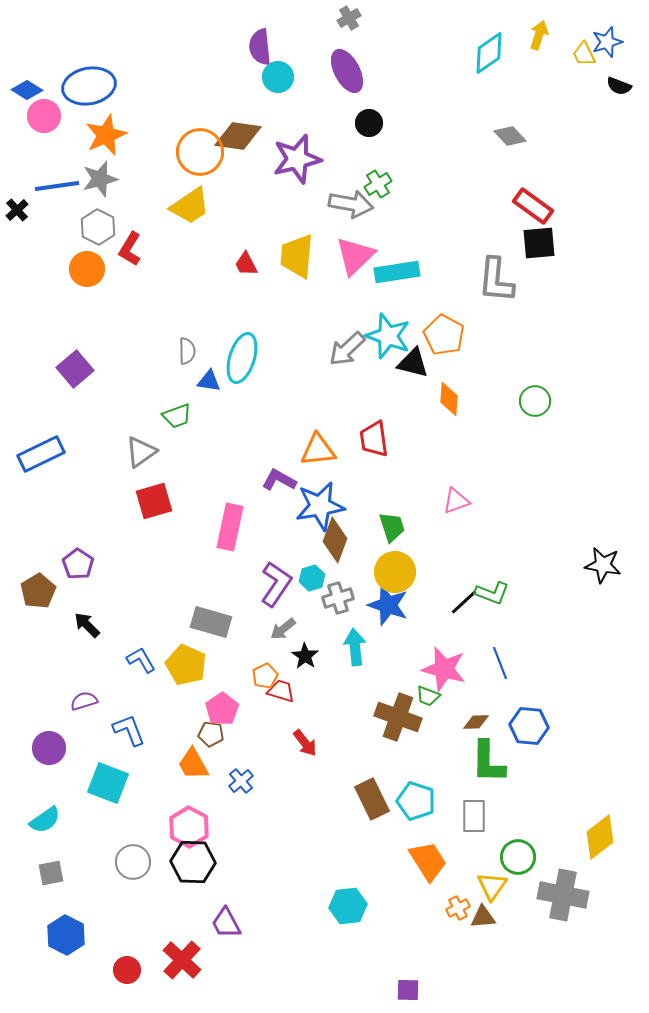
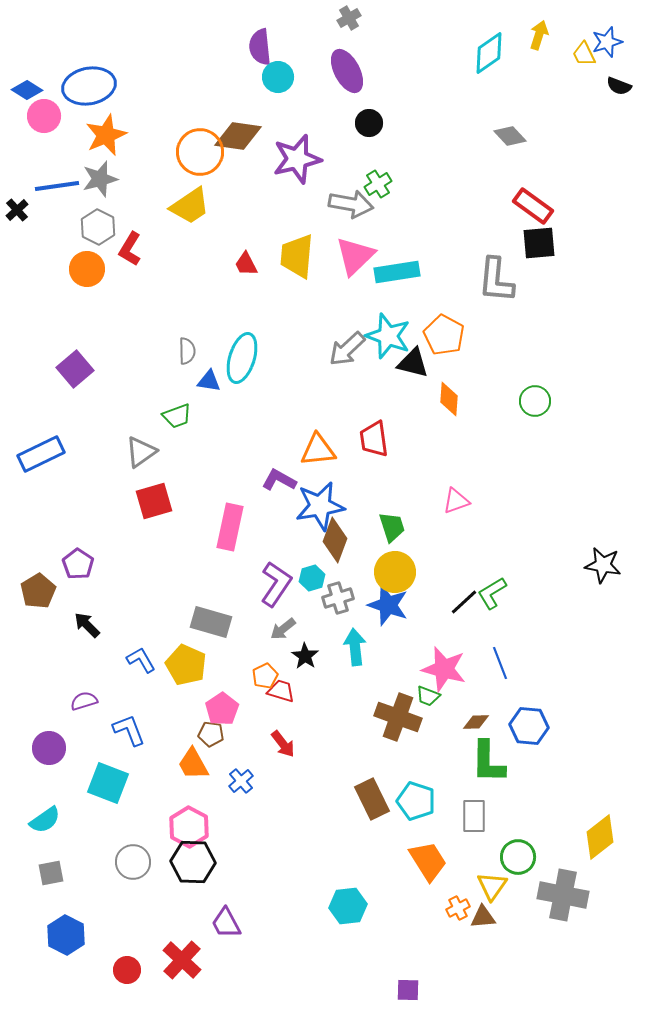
green L-shape at (492, 593): rotated 128 degrees clockwise
red arrow at (305, 743): moved 22 px left, 1 px down
